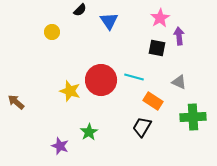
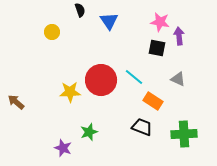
black semicircle: rotated 64 degrees counterclockwise
pink star: moved 4 px down; rotated 30 degrees counterclockwise
cyan line: rotated 24 degrees clockwise
gray triangle: moved 1 px left, 3 px up
yellow star: moved 1 px down; rotated 20 degrees counterclockwise
green cross: moved 9 px left, 17 px down
black trapezoid: rotated 80 degrees clockwise
green star: rotated 12 degrees clockwise
purple star: moved 3 px right, 2 px down
